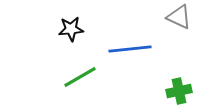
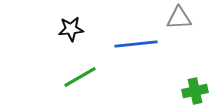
gray triangle: moved 1 px down; rotated 28 degrees counterclockwise
blue line: moved 6 px right, 5 px up
green cross: moved 16 px right
